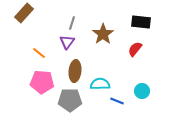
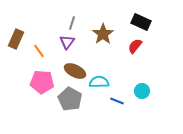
brown rectangle: moved 8 px left, 26 px down; rotated 18 degrees counterclockwise
black rectangle: rotated 18 degrees clockwise
red semicircle: moved 3 px up
orange line: moved 2 px up; rotated 16 degrees clockwise
brown ellipse: rotated 70 degrees counterclockwise
cyan semicircle: moved 1 px left, 2 px up
gray pentagon: moved 1 px up; rotated 30 degrees clockwise
